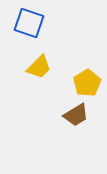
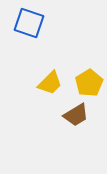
yellow trapezoid: moved 11 px right, 16 px down
yellow pentagon: moved 2 px right
